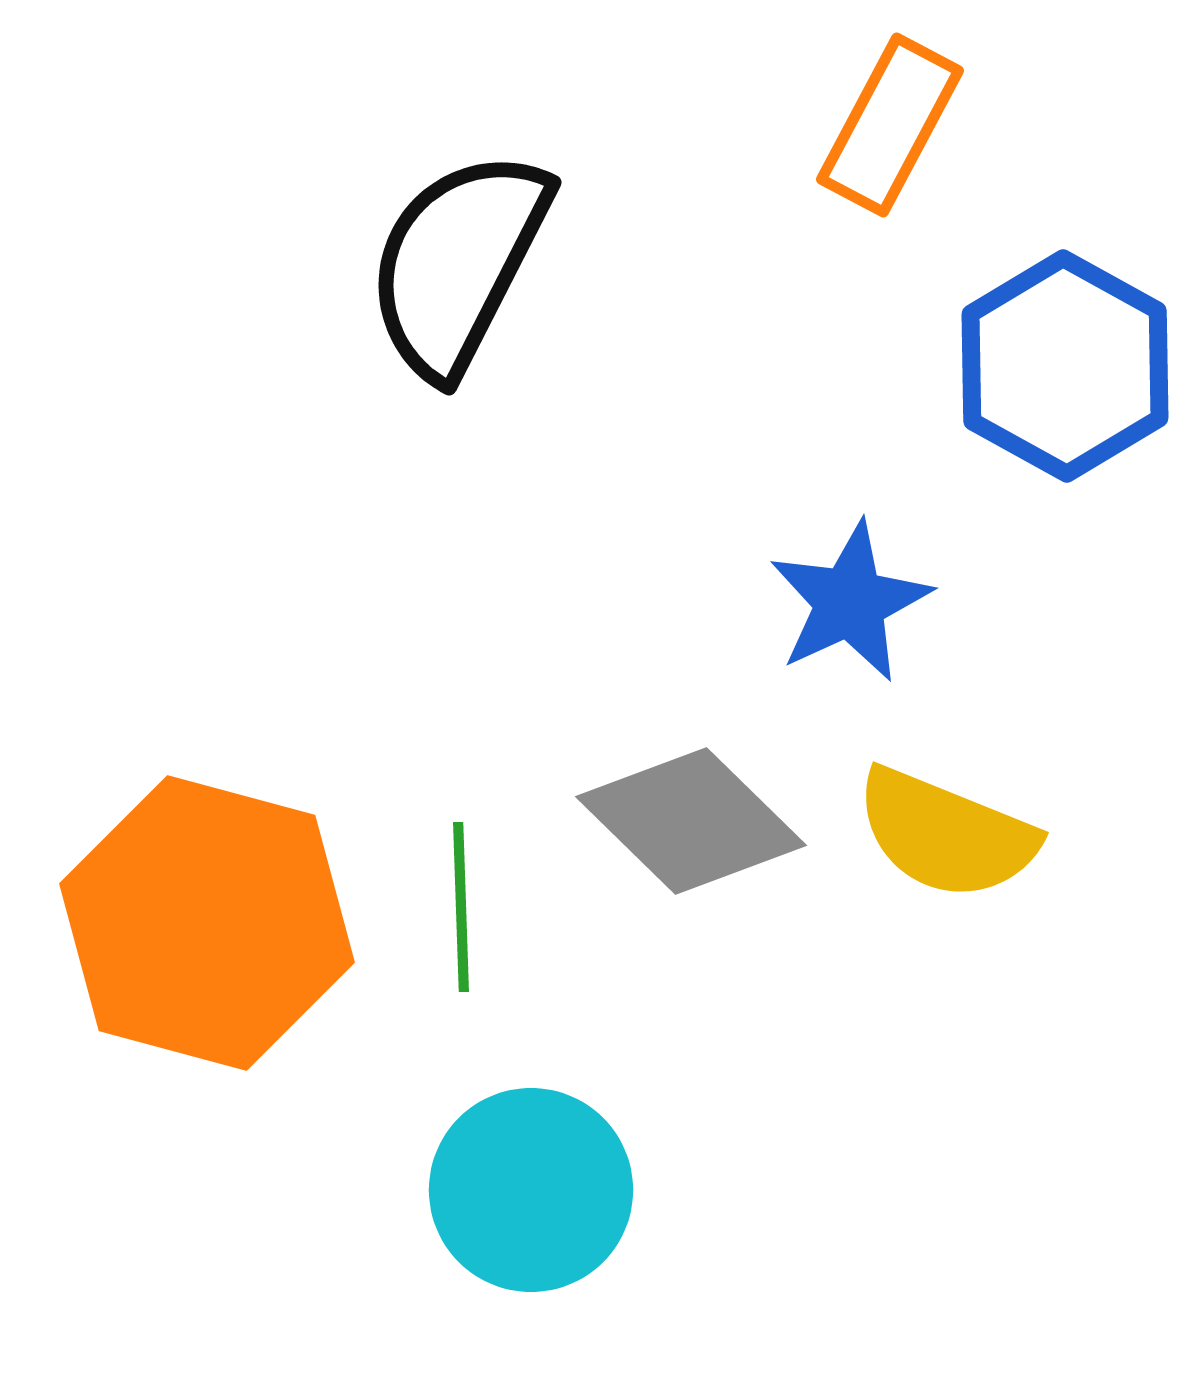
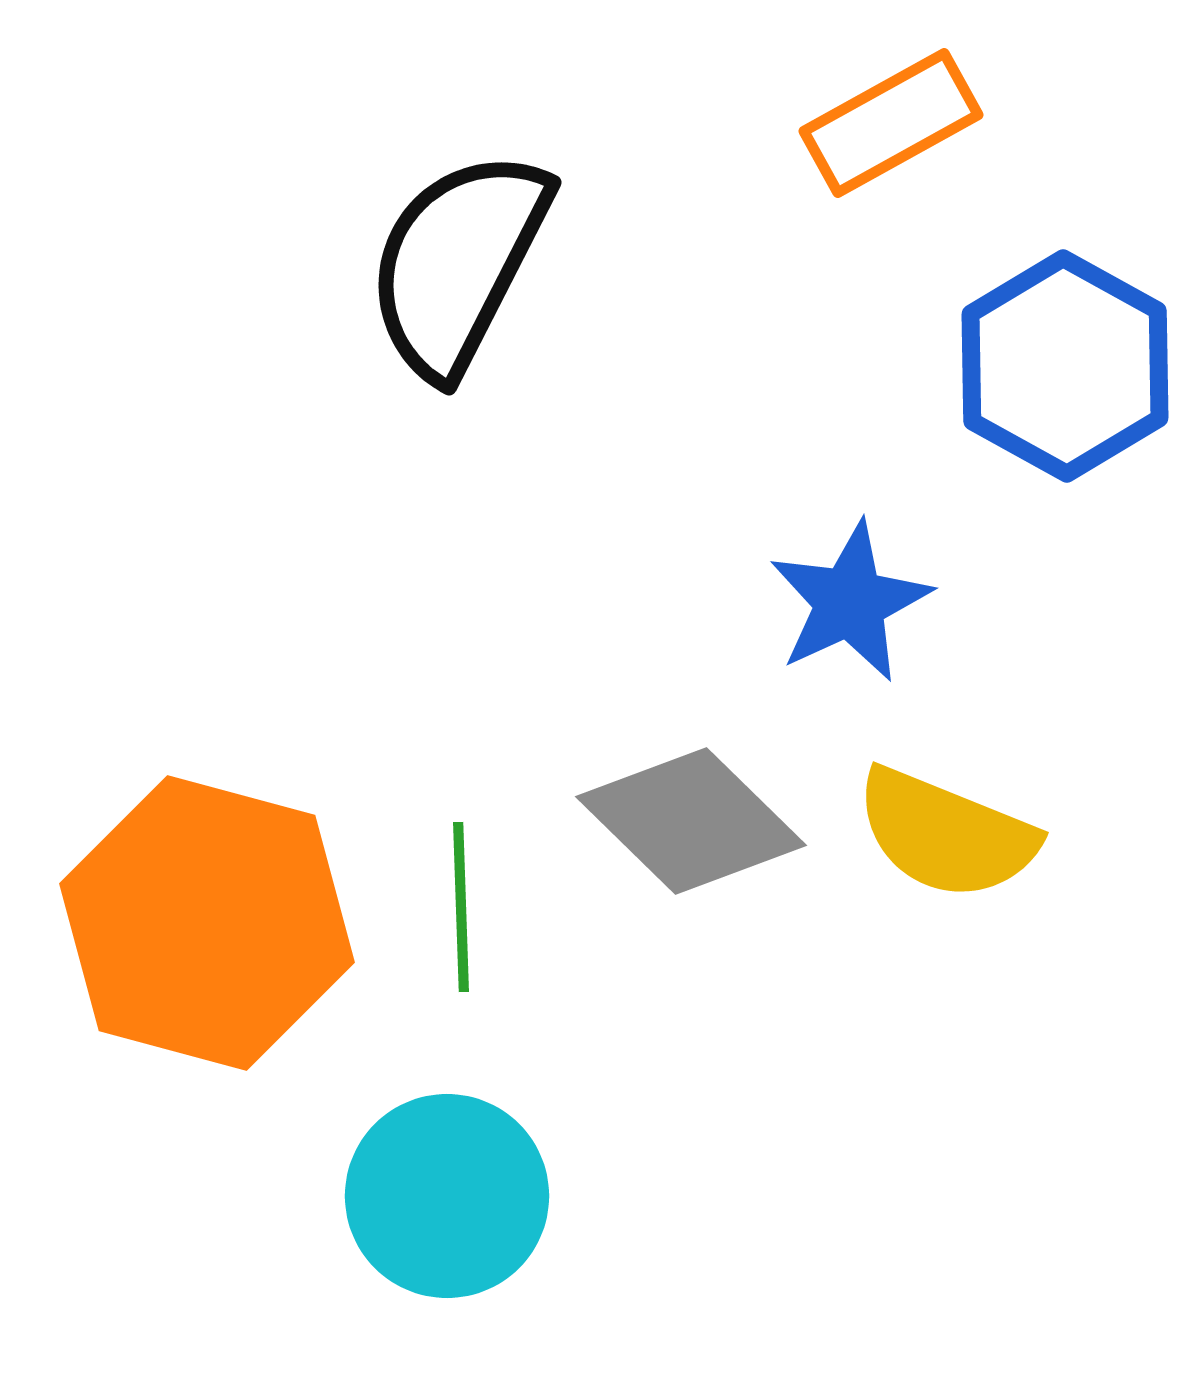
orange rectangle: moved 1 px right, 2 px up; rotated 33 degrees clockwise
cyan circle: moved 84 px left, 6 px down
